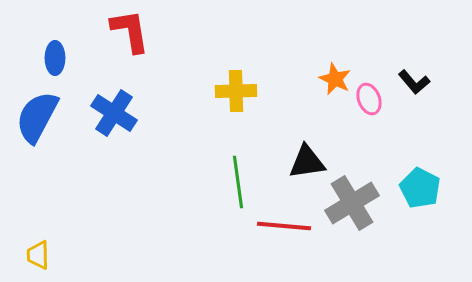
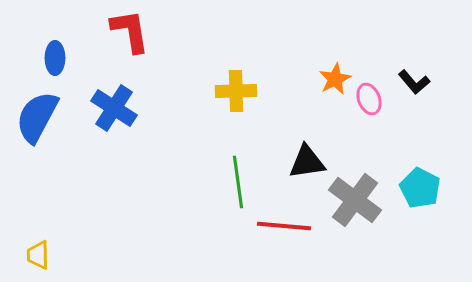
orange star: rotated 20 degrees clockwise
blue cross: moved 5 px up
gray cross: moved 3 px right, 3 px up; rotated 22 degrees counterclockwise
